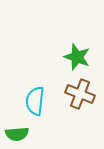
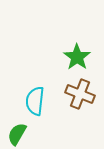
green star: rotated 16 degrees clockwise
green semicircle: rotated 125 degrees clockwise
